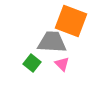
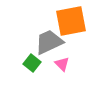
orange square: rotated 32 degrees counterclockwise
gray trapezoid: moved 3 px left; rotated 28 degrees counterclockwise
